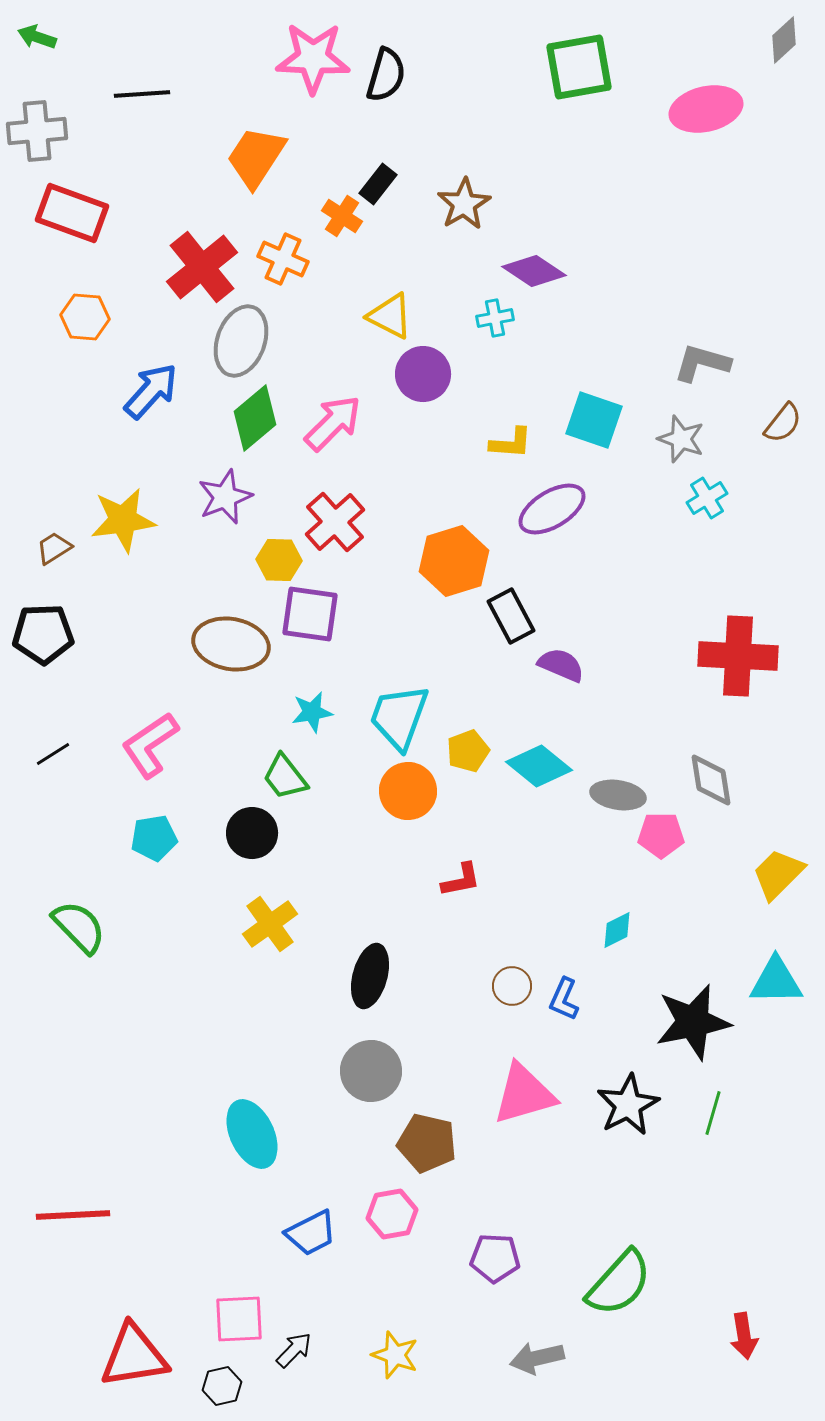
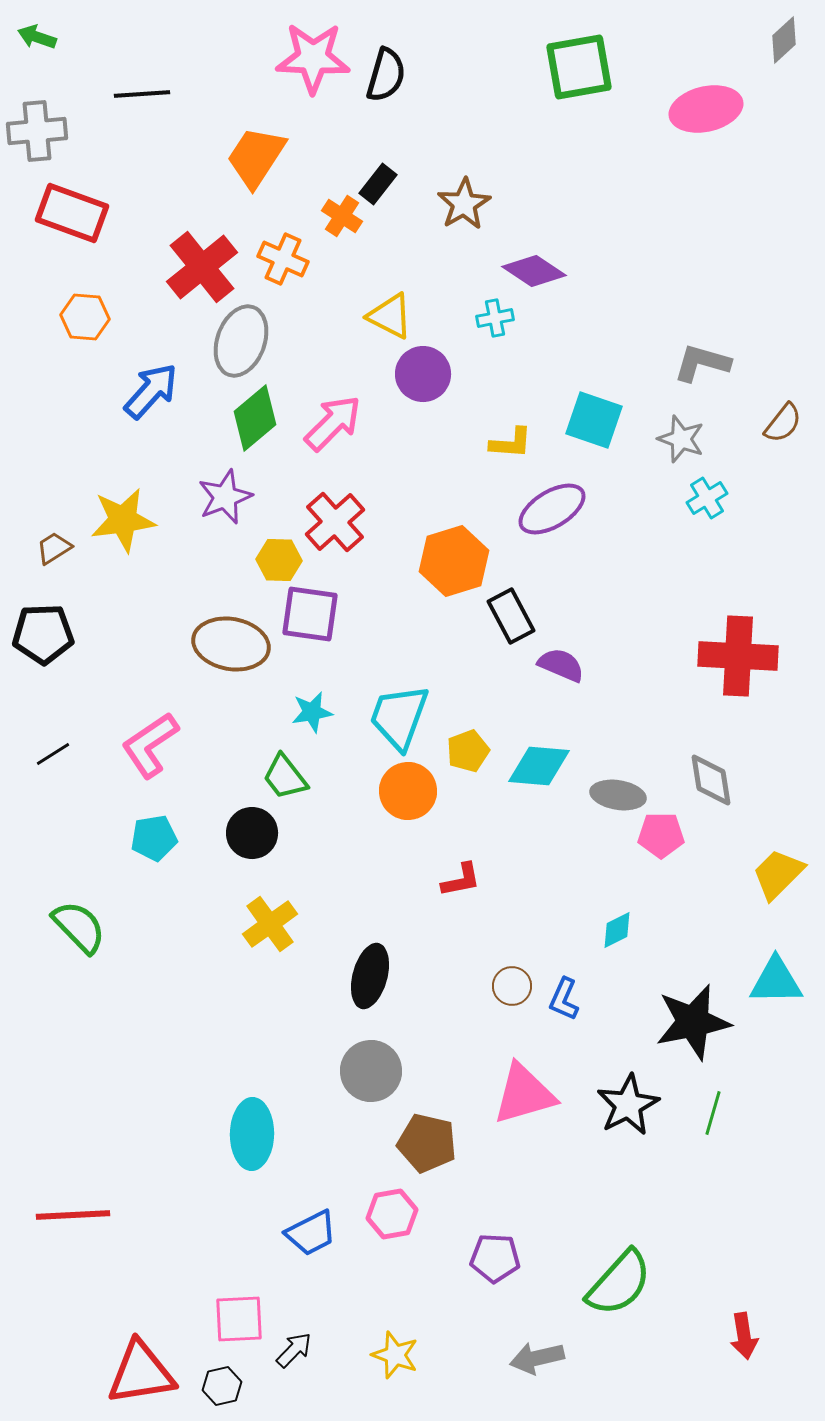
cyan diamond at (539, 766): rotated 34 degrees counterclockwise
cyan ellipse at (252, 1134): rotated 26 degrees clockwise
red triangle at (134, 1356): moved 7 px right, 17 px down
